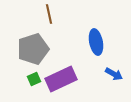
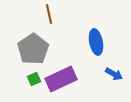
gray pentagon: rotated 16 degrees counterclockwise
